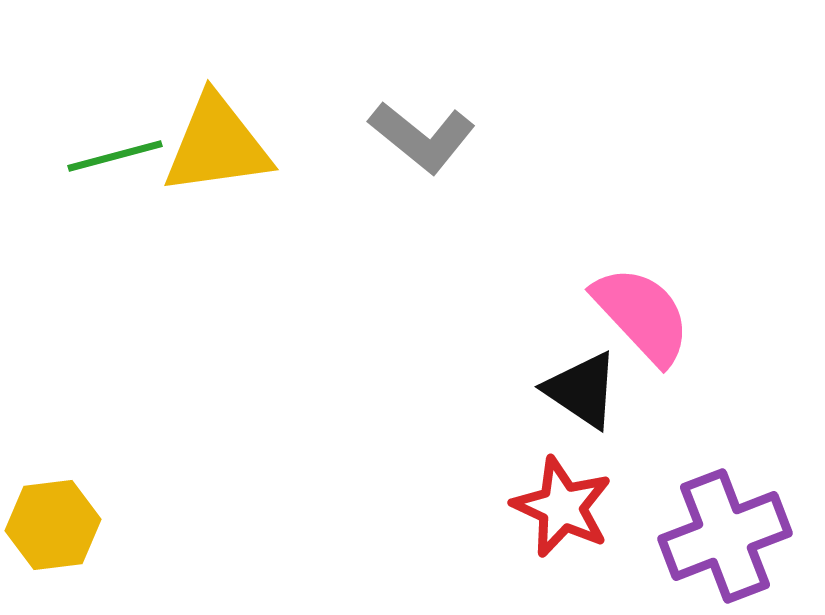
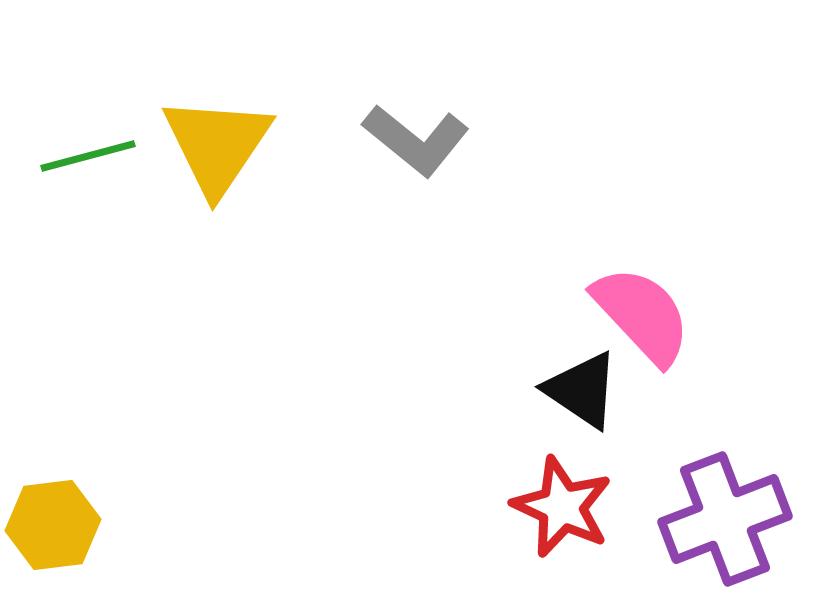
gray L-shape: moved 6 px left, 3 px down
yellow triangle: rotated 48 degrees counterclockwise
green line: moved 27 px left
purple cross: moved 17 px up
